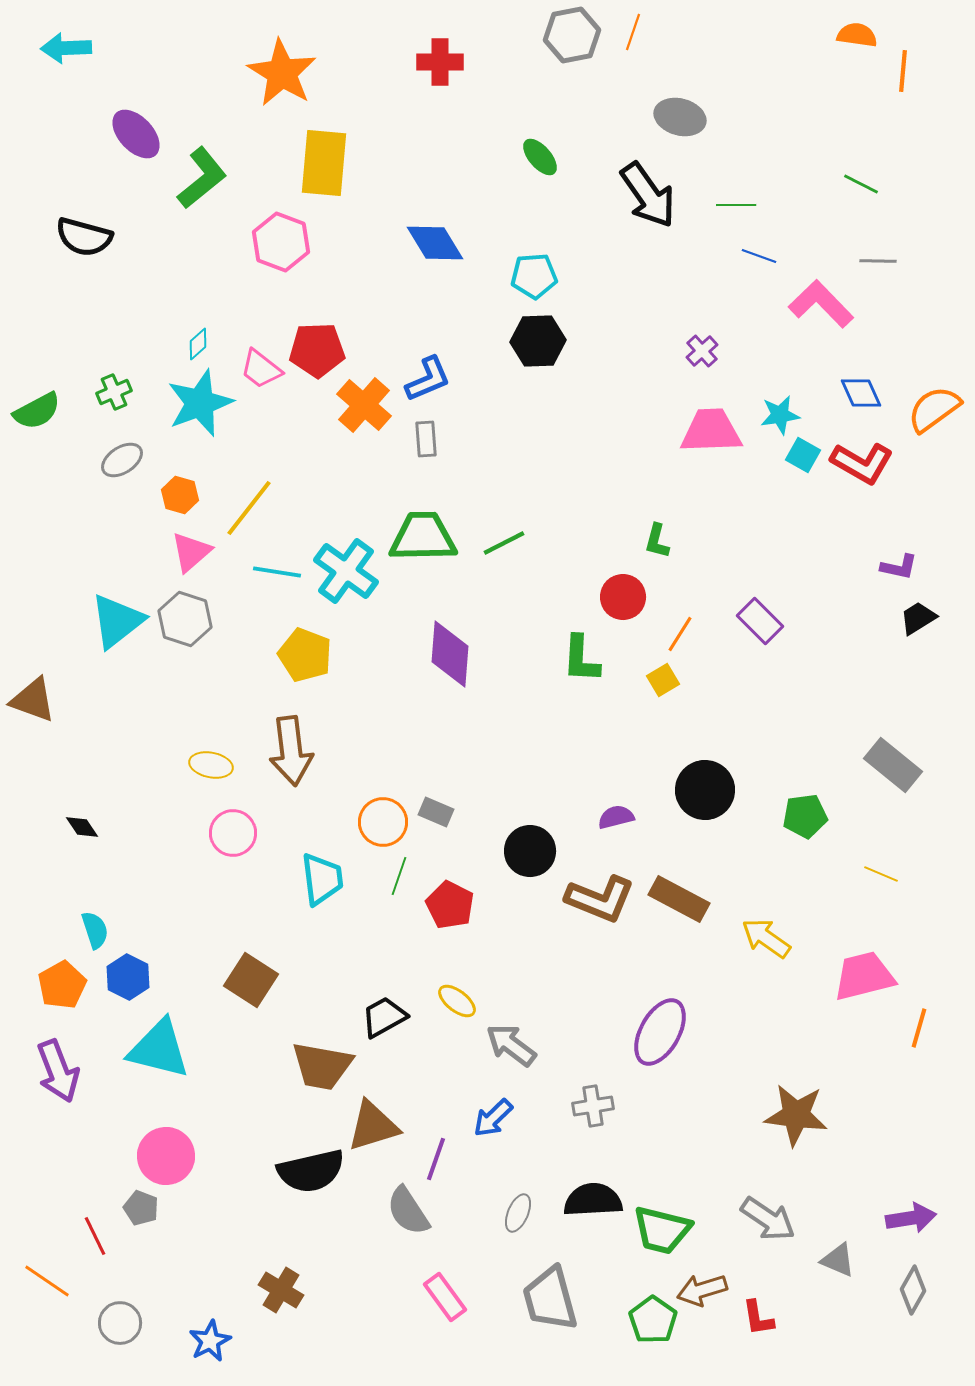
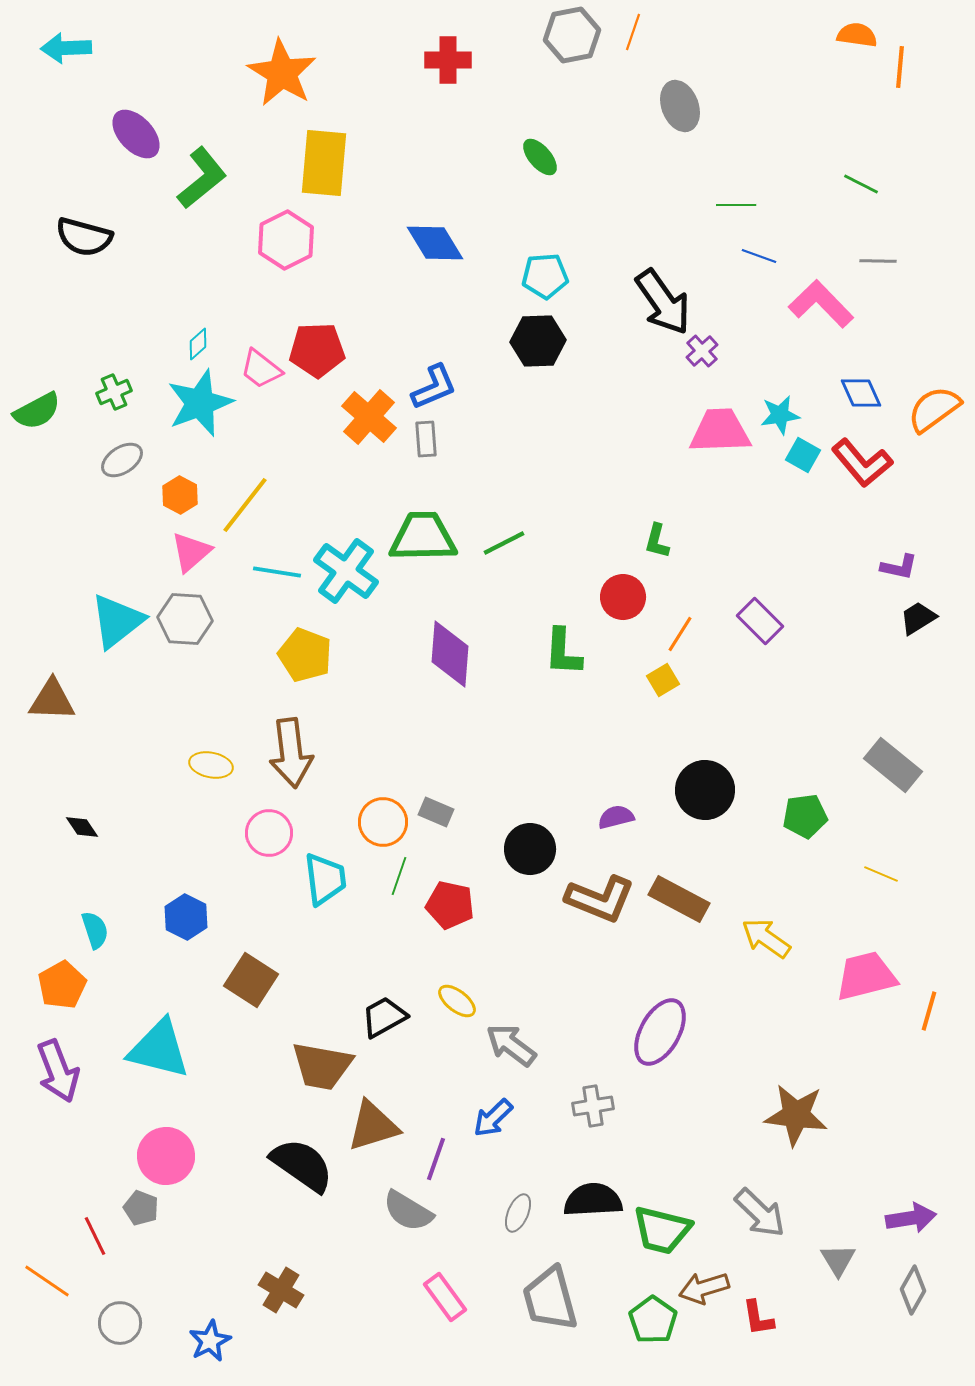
red cross at (440, 62): moved 8 px right, 2 px up
orange line at (903, 71): moved 3 px left, 4 px up
gray ellipse at (680, 117): moved 11 px up; rotated 54 degrees clockwise
black arrow at (648, 195): moved 15 px right, 107 px down
pink hexagon at (281, 242): moved 5 px right, 2 px up; rotated 12 degrees clockwise
cyan pentagon at (534, 276): moved 11 px right
blue L-shape at (428, 379): moved 6 px right, 8 px down
orange cross at (364, 405): moved 5 px right, 12 px down
pink trapezoid at (711, 431): moved 9 px right
red L-shape at (862, 463): rotated 20 degrees clockwise
orange hexagon at (180, 495): rotated 12 degrees clockwise
yellow line at (249, 508): moved 4 px left, 3 px up
gray hexagon at (185, 619): rotated 14 degrees counterclockwise
green L-shape at (581, 659): moved 18 px left, 7 px up
brown triangle at (33, 700): moved 19 px right; rotated 18 degrees counterclockwise
brown arrow at (291, 751): moved 2 px down
pink circle at (233, 833): moved 36 px right
black circle at (530, 851): moved 2 px up
cyan trapezoid at (322, 879): moved 3 px right
red pentagon at (450, 905): rotated 15 degrees counterclockwise
pink trapezoid at (864, 976): moved 2 px right
blue hexagon at (128, 977): moved 58 px right, 60 px up
orange line at (919, 1028): moved 10 px right, 17 px up
black semicircle at (311, 1171): moved 9 px left, 6 px up; rotated 132 degrees counterclockwise
gray semicircle at (408, 1211): rotated 26 degrees counterclockwise
gray arrow at (768, 1219): moved 8 px left, 6 px up; rotated 10 degrees clockwise
gray triangle at (838, 1260): rotated 36 degrees clockwise
brown arrow at (702, 1290): moved 2 px right, 2 px up
